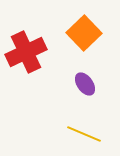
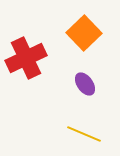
red cross: moved 6 px down
